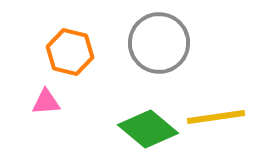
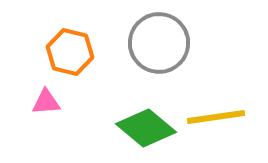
green diamond: moved 2 px left, 1 px up
